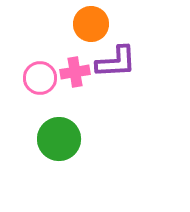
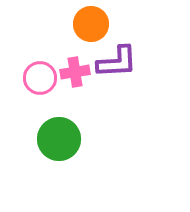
purple L-shape: moved 1 px right
